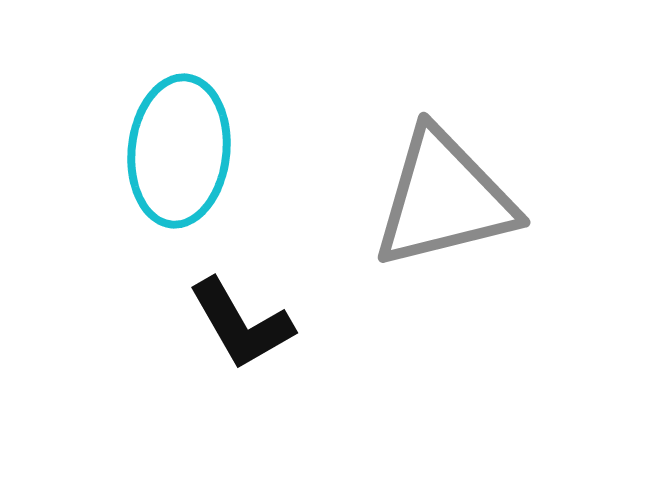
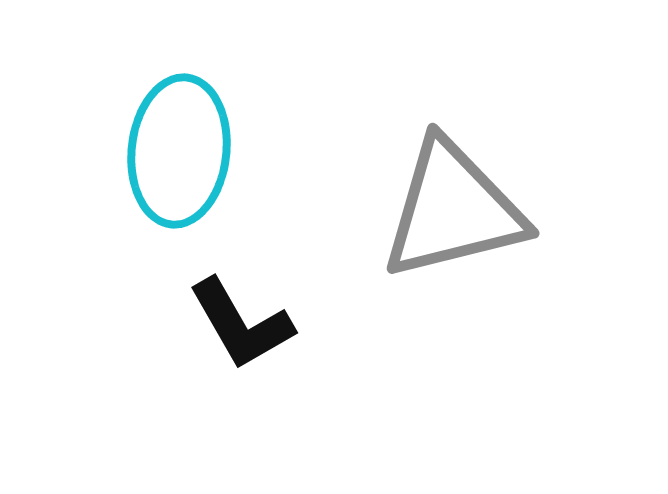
gray triangle: moved 9 px right, 11 px down
